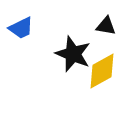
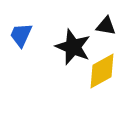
blue trapezoid: moved 7 px down; rotated 140 degrees clockwise
black star: moved 7 px up
